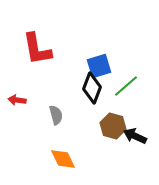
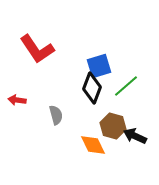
red L-shape: rotated 24 degrees counterclockwise
orange diamond: moved 30 px right, 14 px up
